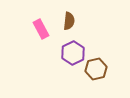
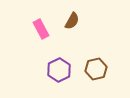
brown semicircle: moved 3 px right; rotated 24 degrees clockwise
purple hexagon: moved 14 px left, 17 px down
